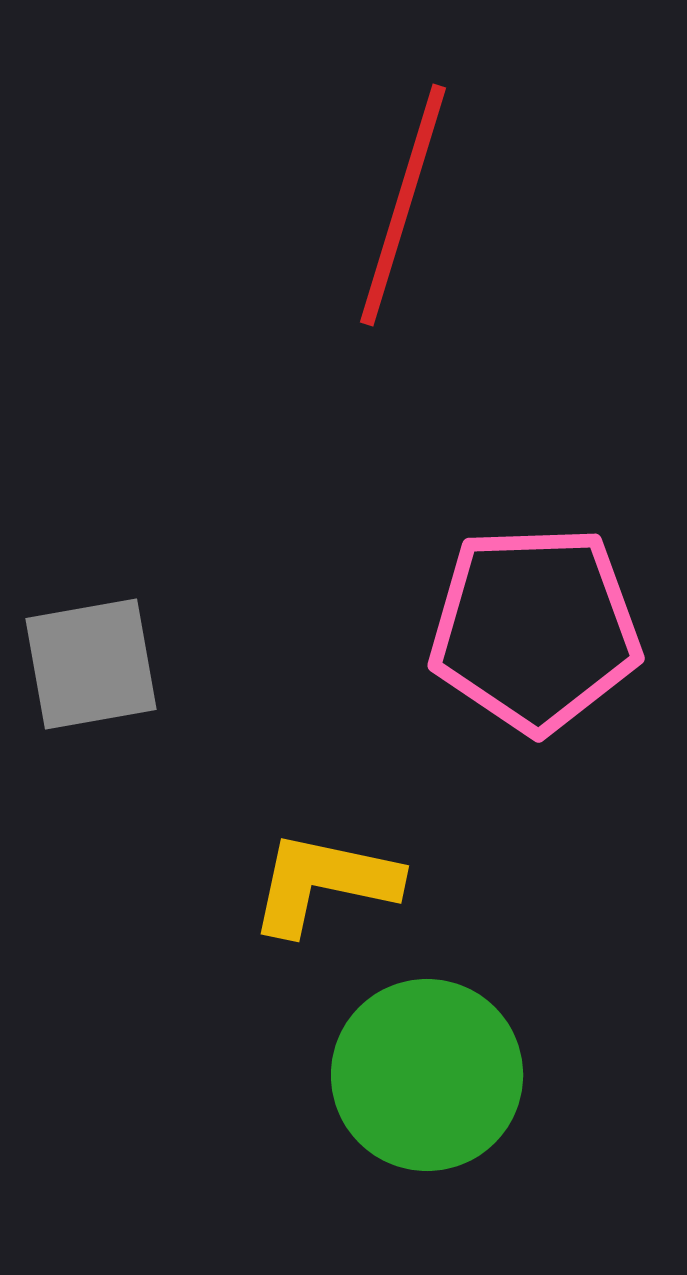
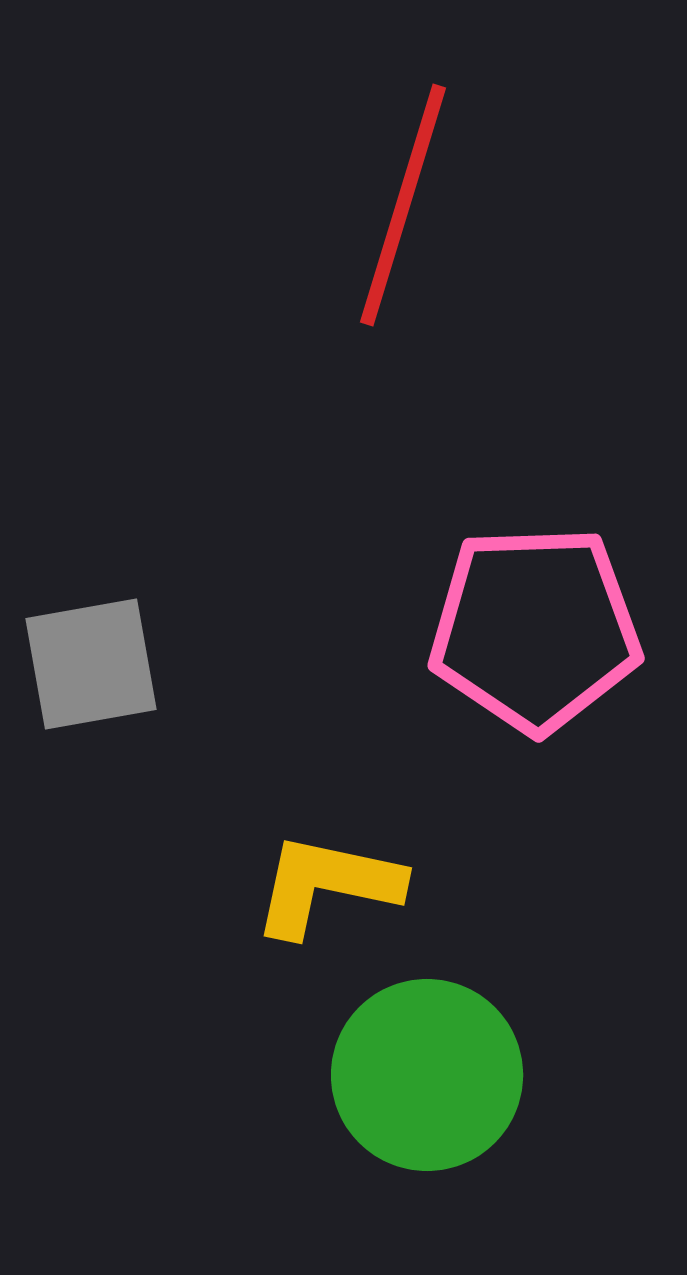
yellow L-shape: moved 3 px right, 2 px down
